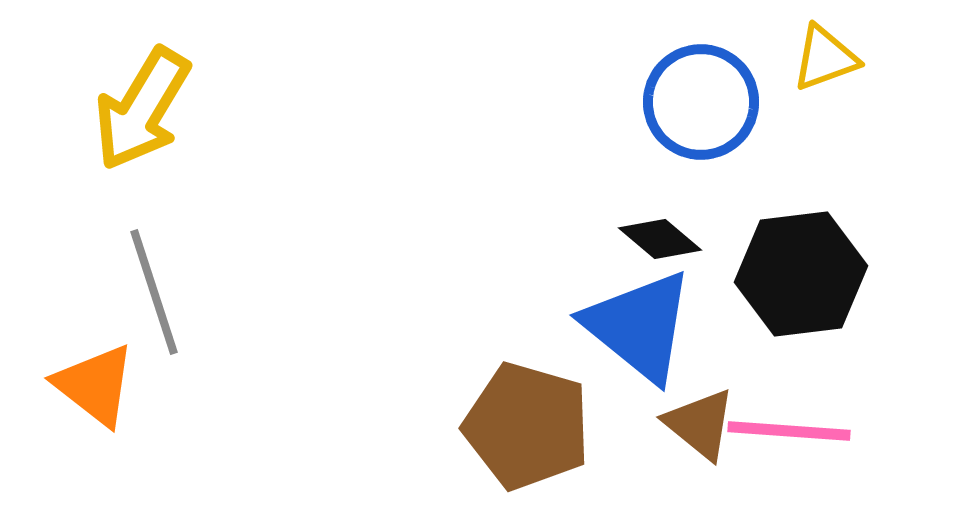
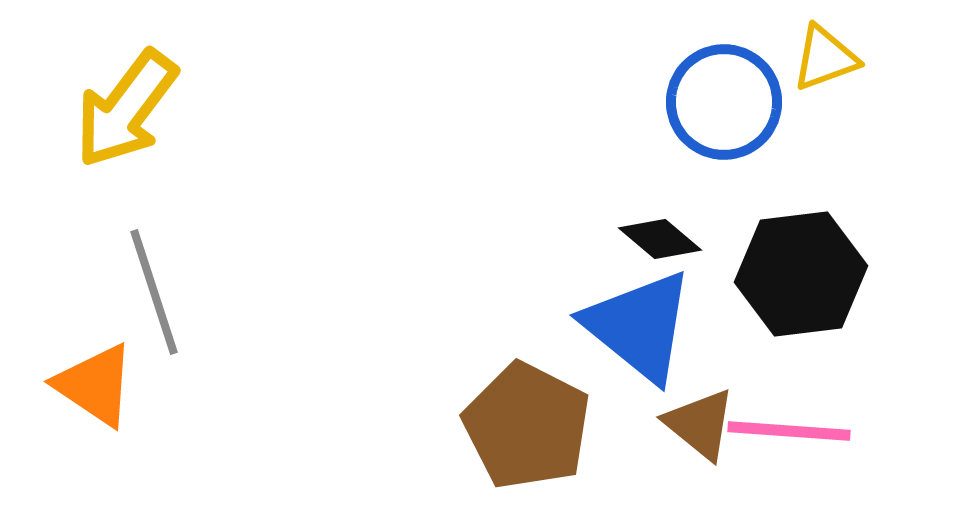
blue circle: moved 23 px right
yellow arrow: moved 16 px left; rotated 6 degrees clockwise
orange triangle: rotated 4 degrees counterclockwise
brown pentagon: rotated 11 degrees clockwise
